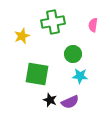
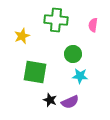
green cross: moved 3 px right, 2 px up; rotated 15 degrees clockwise
green square: moved 2 px left, 2 px up
